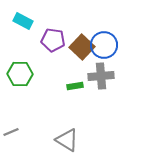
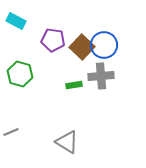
cyan rectangle: moved 7 px left
green hexagon: rotated 15 degrees clockwise
green rectangle: moved 1 px left, 1 px up
gray triangle: moved 2 px down
